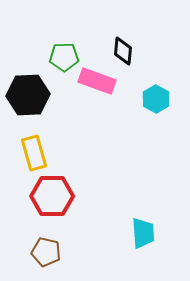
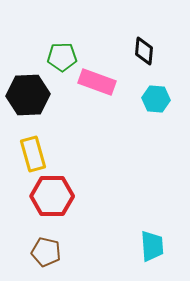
black diamond: moved 21 px right
green pentagon: moved 2 px left
pink rectangle: moved 1 px down
cyan hexagon: rotated 24 degrees counterclockwise
yellow rectangle: moved 1 px left, 1 px down
cyan trapezoid: moved 9 px right, 13 px down
